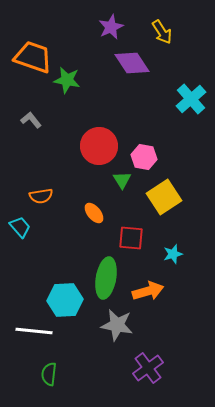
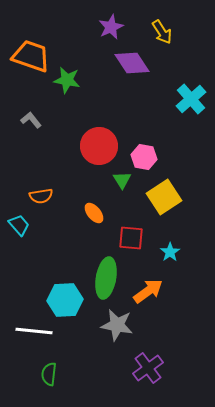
orange trapezoid: moved 2 px left, 1 px up
cyan trapezoid: moved 1 px left, 2 px up
cyan star: moved 3 px left, 2 px up; rotated 18 degrees counterclockwise
orange arrow: rotated 20 degrees counterclockwise
